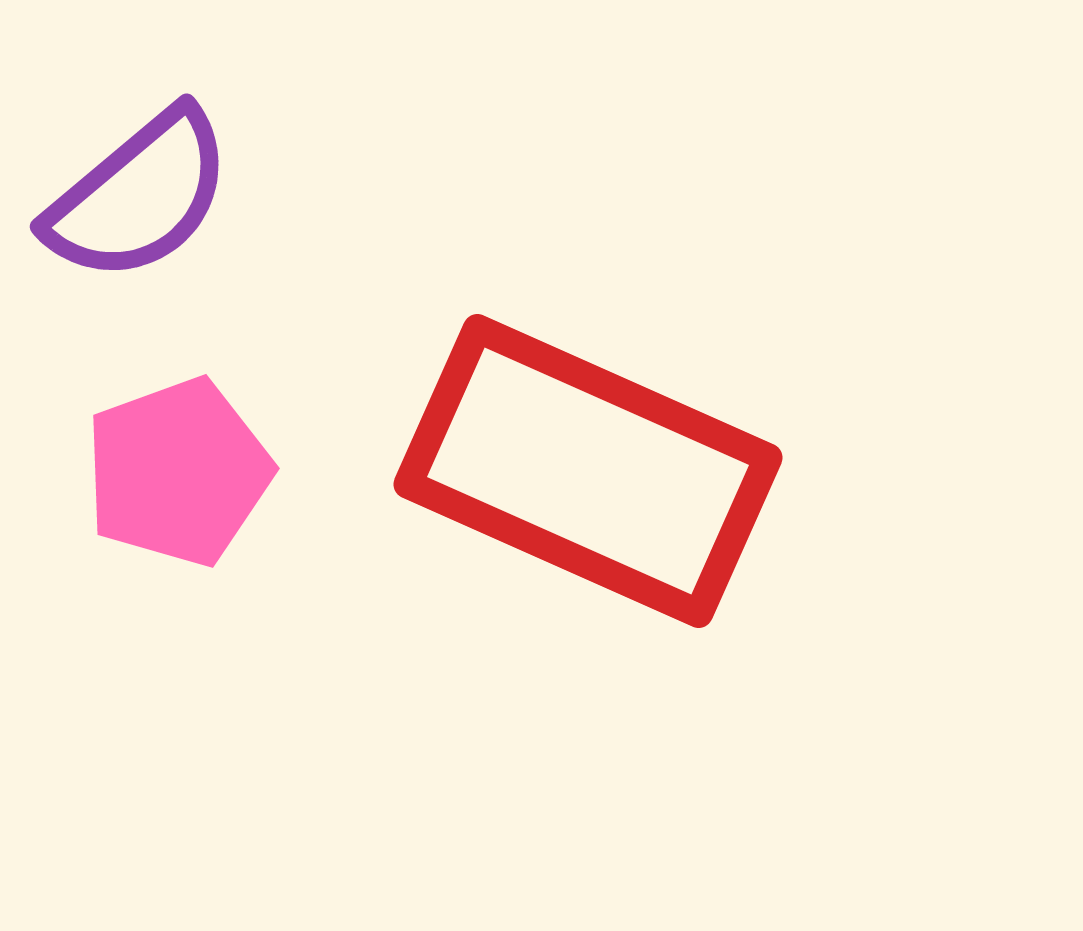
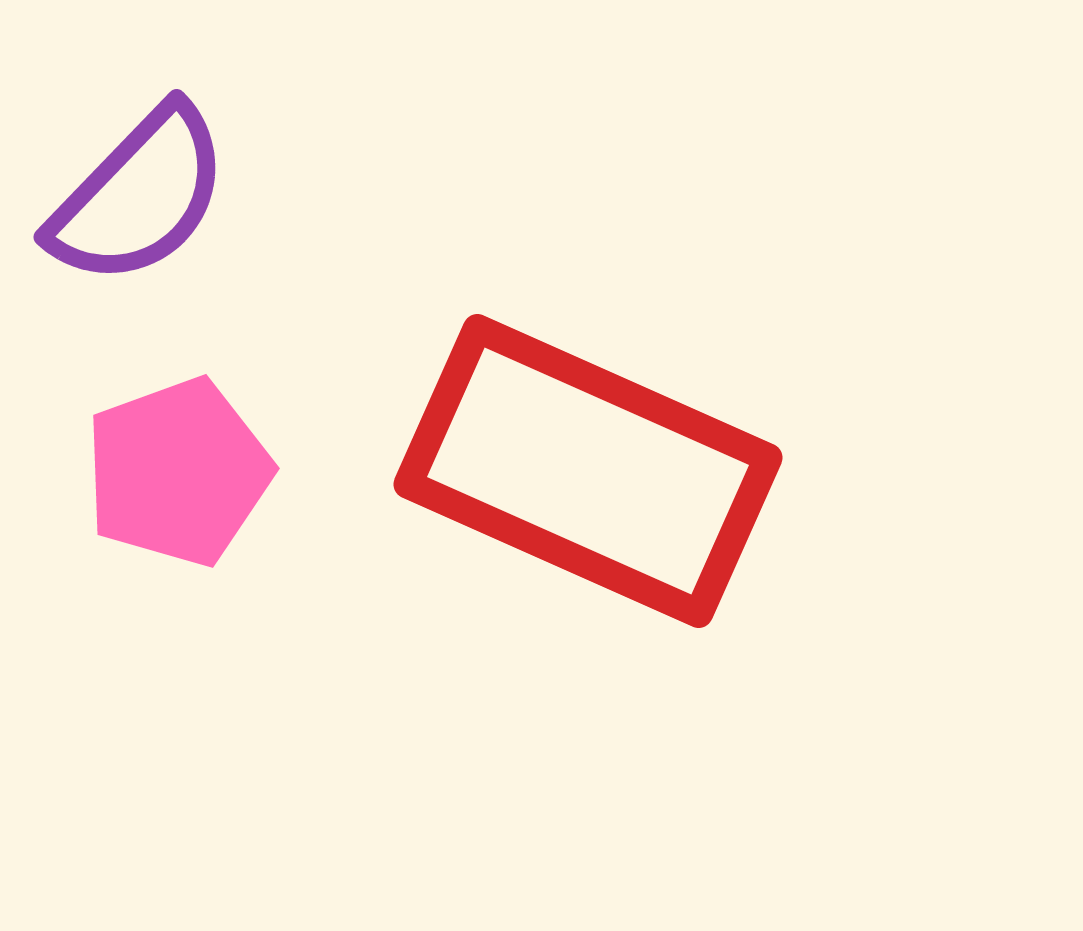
purple semicircle: rotated 6 degrees counterclockwise
